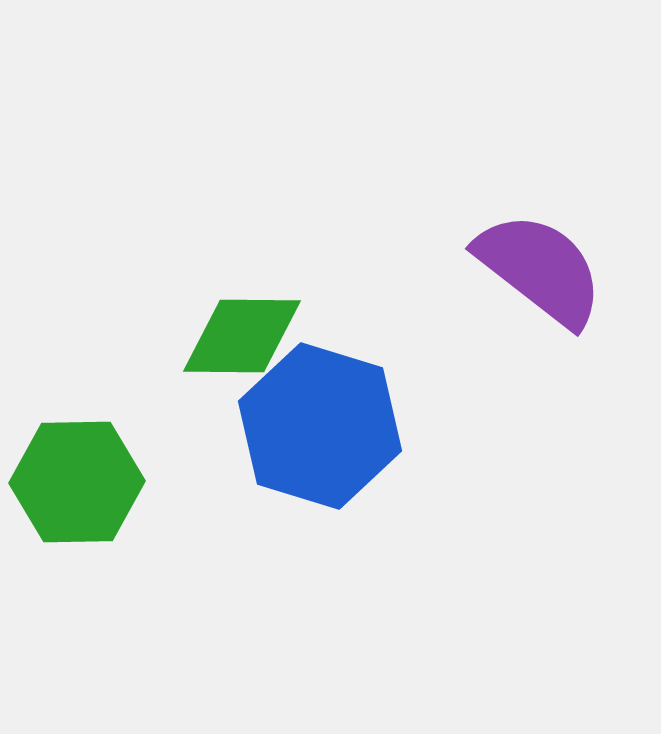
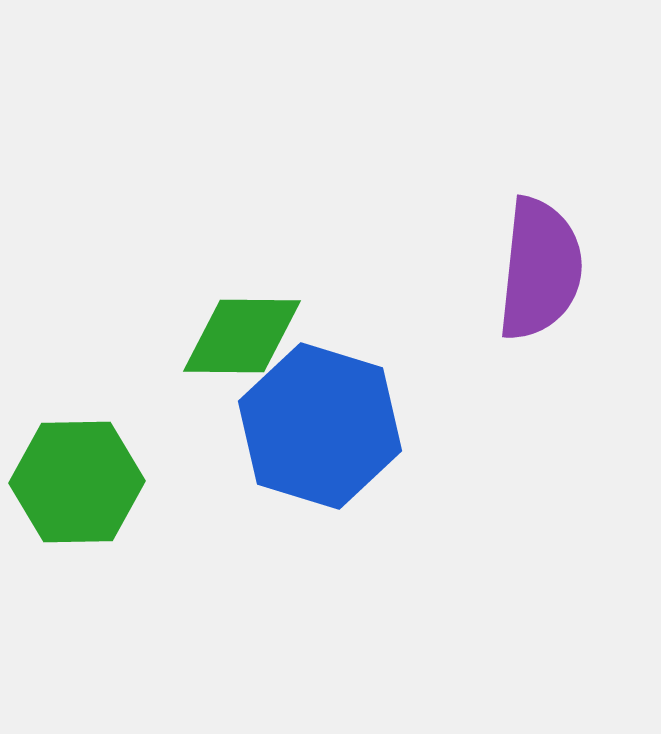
purple semicircle: rotated 58 degrees clockwise
